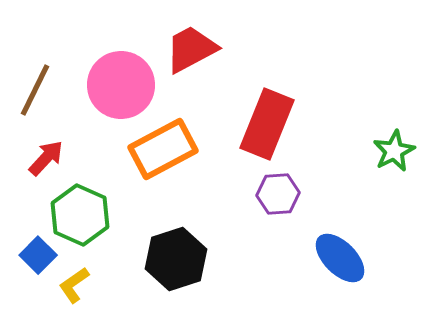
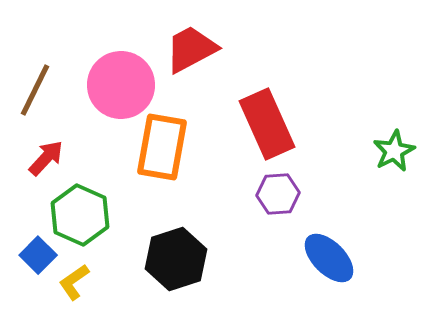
red rectangle: rotated 46 degrees counterclockwise
orange rectangle: moved 1 px left, 2 px up; rotated 52 degrees counterclockwise
blue ellipse: moved 11 px left
yellow L-shape: moved 3 px up
